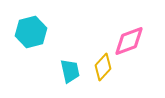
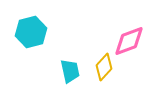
yellow diamond: moved 1 px right
